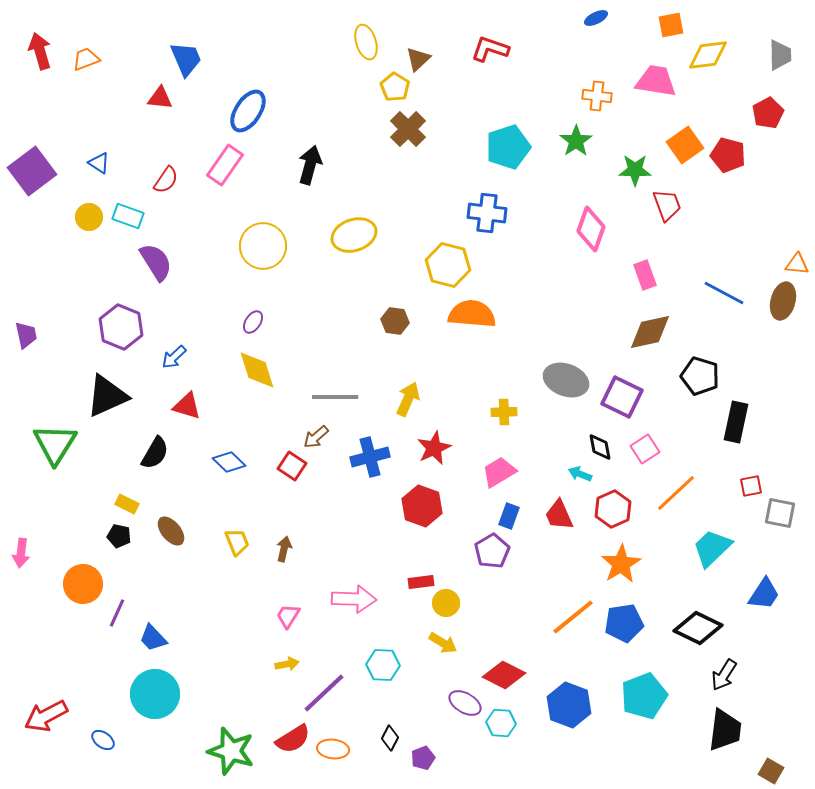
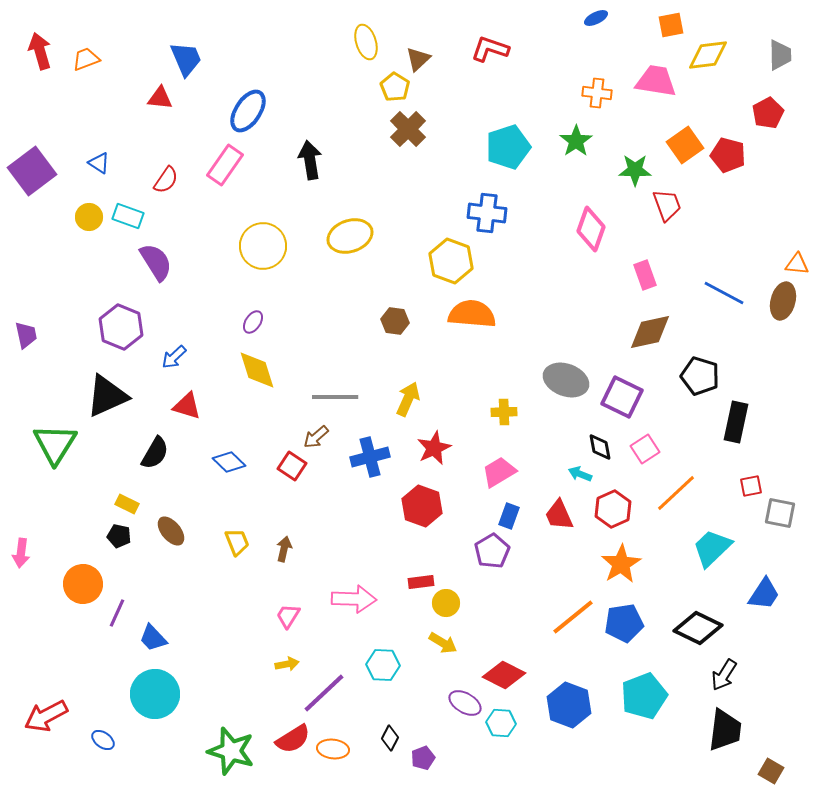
orange cross at (597, 96): moved 3 px up
black arrow at (310, 165): moved 5 px up; rotated 24 degrees counterclockwise
yellow ellipse at (354, 235): moved 4 px left, 1 px down
yellow hexagon at (448, 265): moved 3 px right, 4 px up; rotated 6 degrees clockwise
